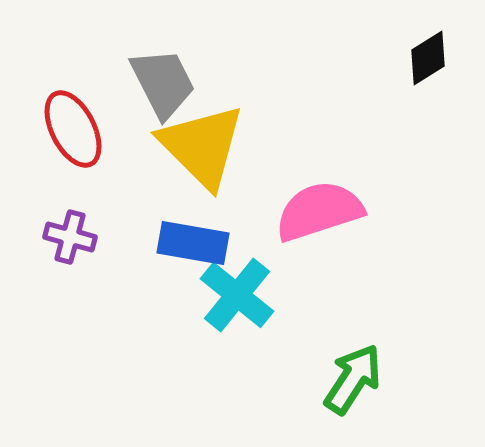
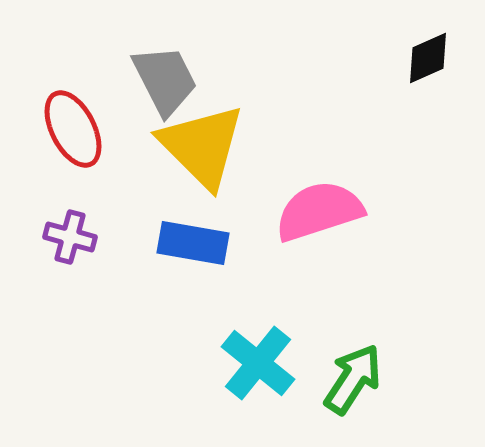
black diamond: rotated 8 degrees clockwise
gray trapezoid: moved 2 px right, 3 px up
cyan cross: moved 21 px right, 68 px down
